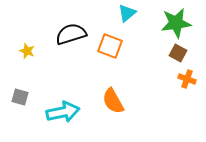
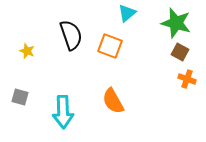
green star: rotated 24 degrees clockwise
black semicircle: moved 1 px down; rotated 88 degrees clockwise
brown square: moved 2 px right, 1 px up
cyan arrow: rotated 100 degrees clockwise
